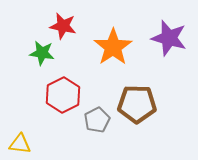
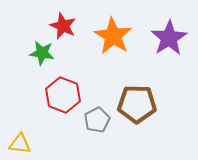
red star: rotated 12 degrees clockwise
purple star: rotated 24 degrees clockwise
orange star: moved 11 px up; rotated 6 degrees counterclockwise
red hexagon: rotated 12 degrees counterclockwise
